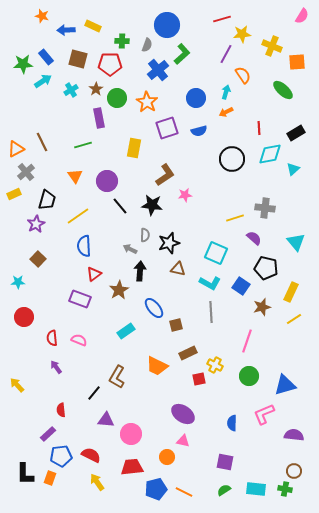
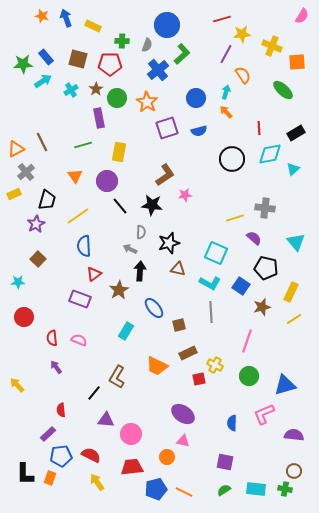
blue arrow at (66, 30): moved 12 px up; rotated 72 degrees clockwise
orange arrow at (226, 112): rotated 72 degrees clockwise
yellow rectangle at (134, 148): moved 15 px left, 4 px down
gray semicircle at (145, 235): moved 4 px left, 3 px up
brown square at (176, 325): moved 3 px right
cyan rectangle at (126, 331): rotated 24 degrees counterclockwise
